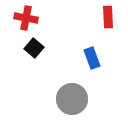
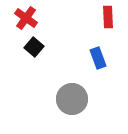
red cross: rotated 25 degrees clockwise
black square: moved 1 px up
blue rectangle: moved 6 px right
